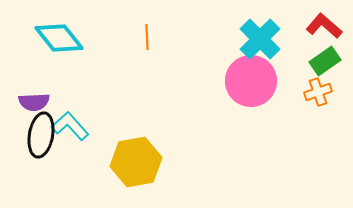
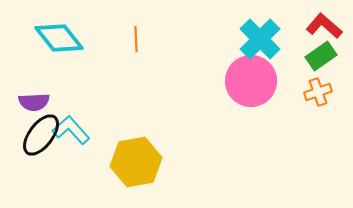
orange line: moved 11 px left, 2 px down
green rectangle: moved 4 px left, 5 px up
cyan L-shape: moved 1 px right, 4 px down
black ellipse: rotated 27 degrees clockwise
